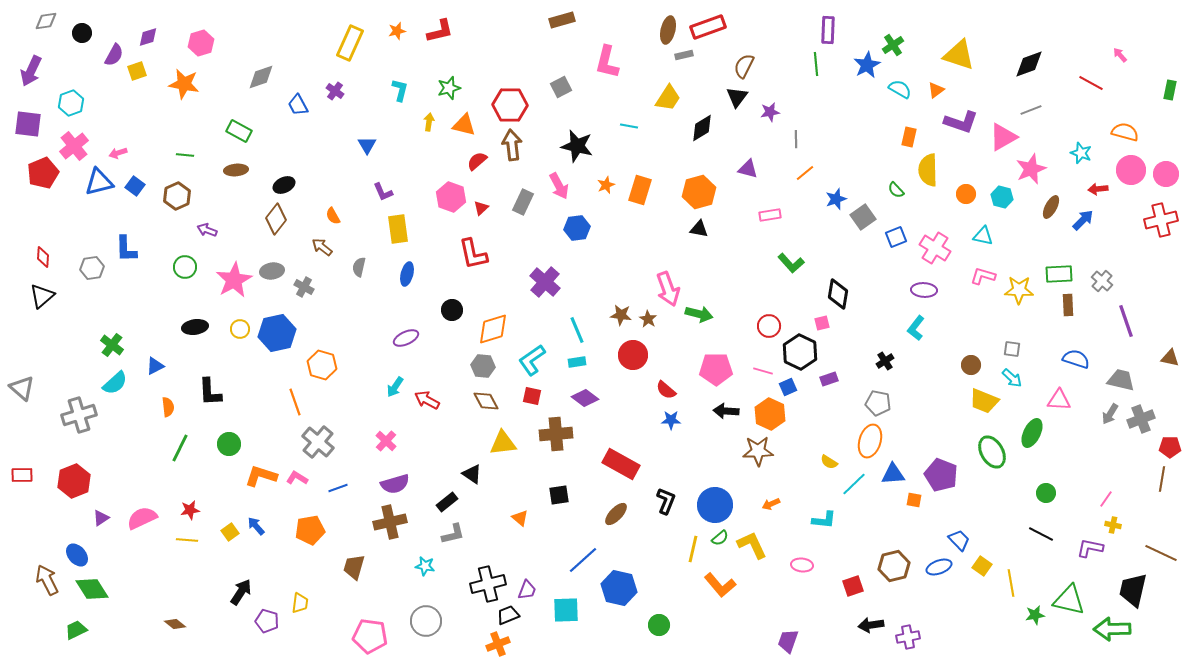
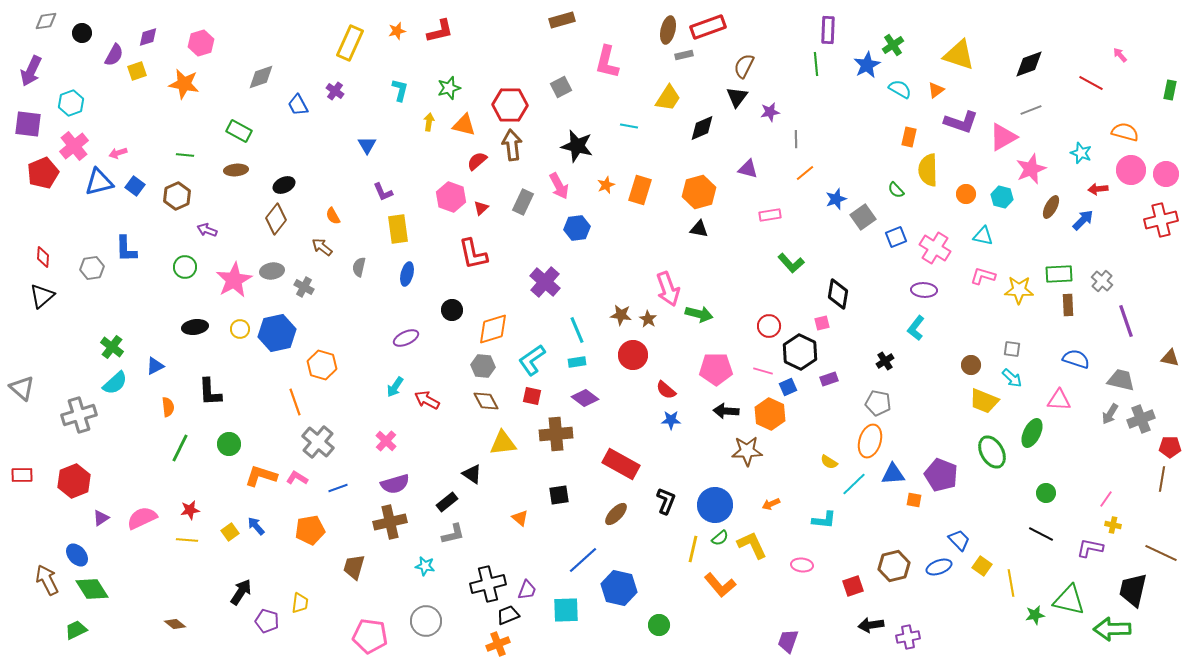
black diamond at (702, 128): rotated 8 degrees clockwise
green cross at (112, 345): moved 2 px down
brown star at (758, 451): moved 11 px left
